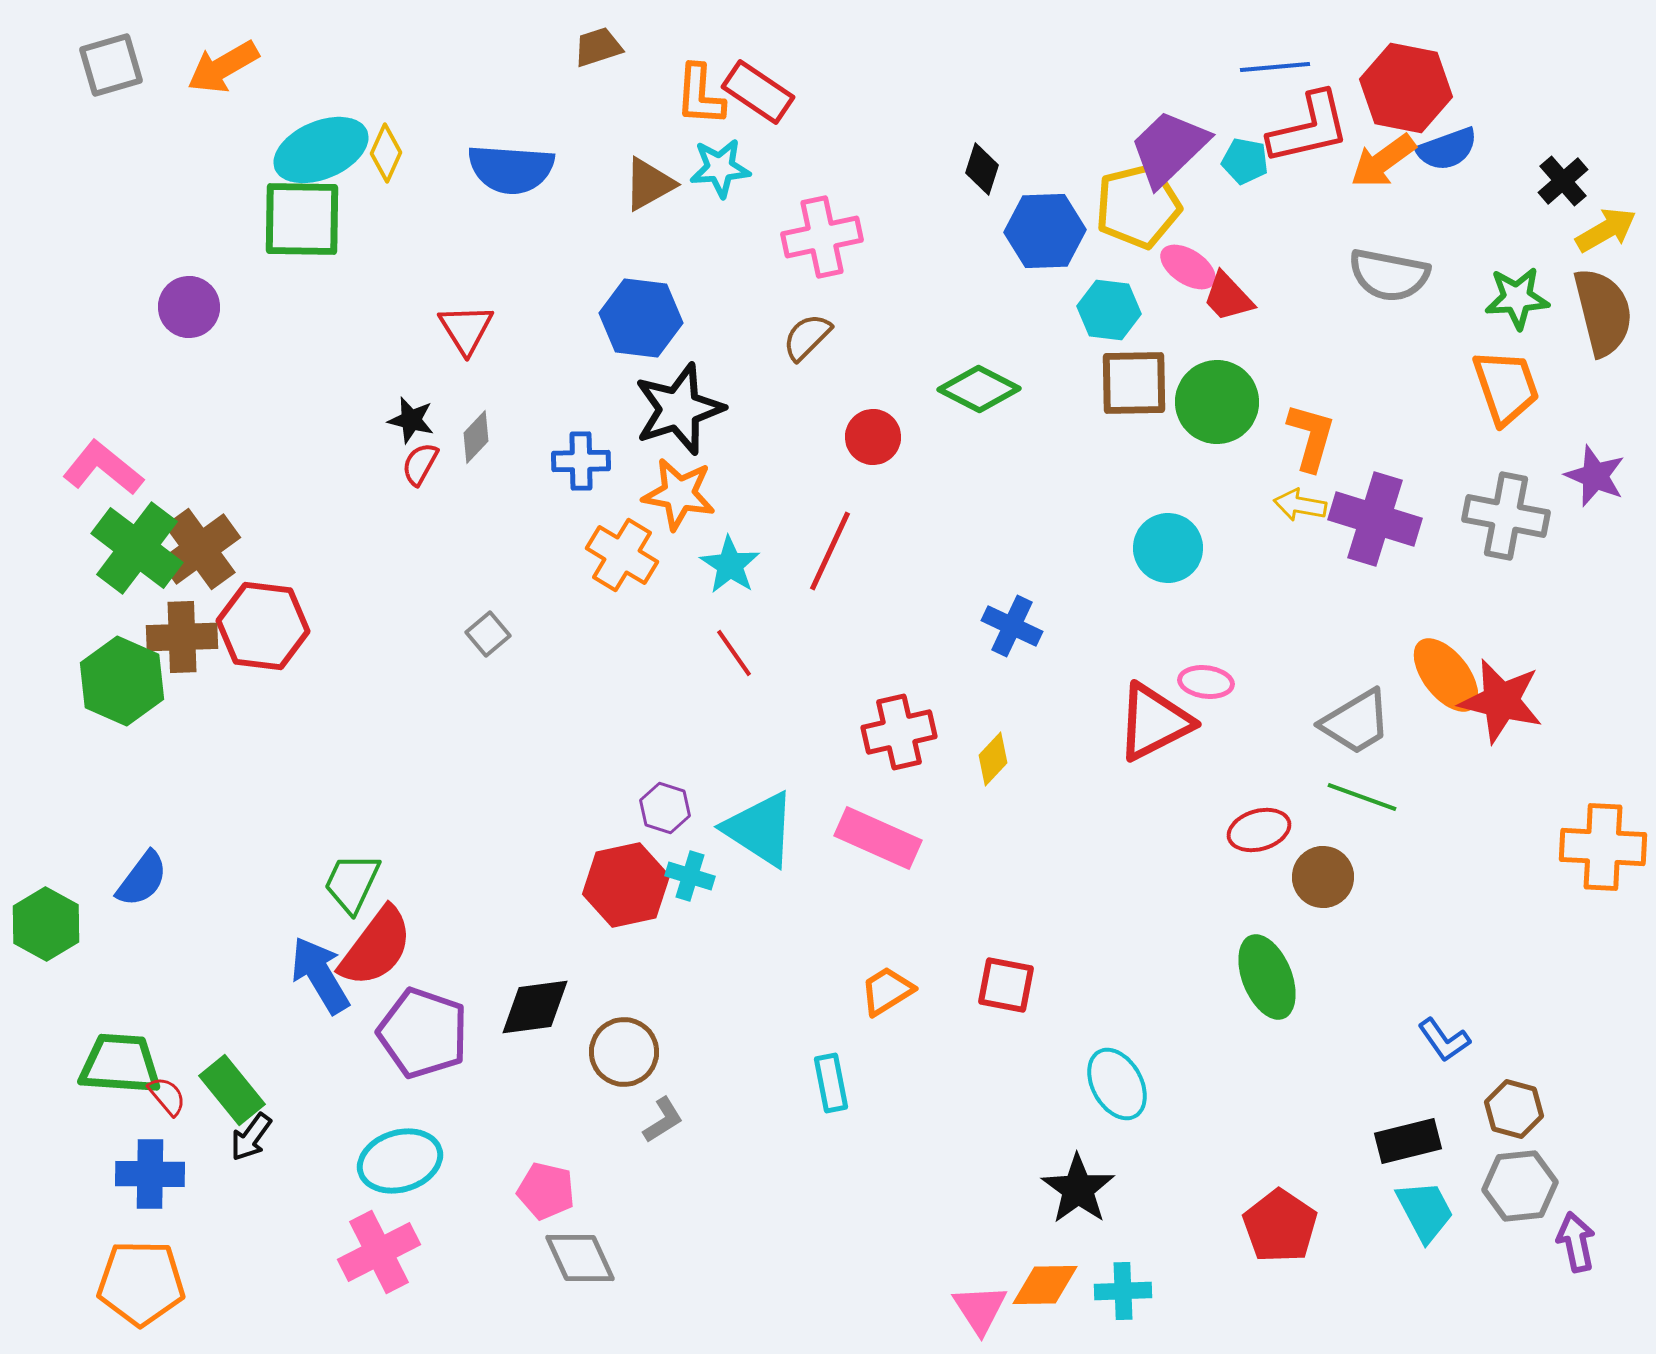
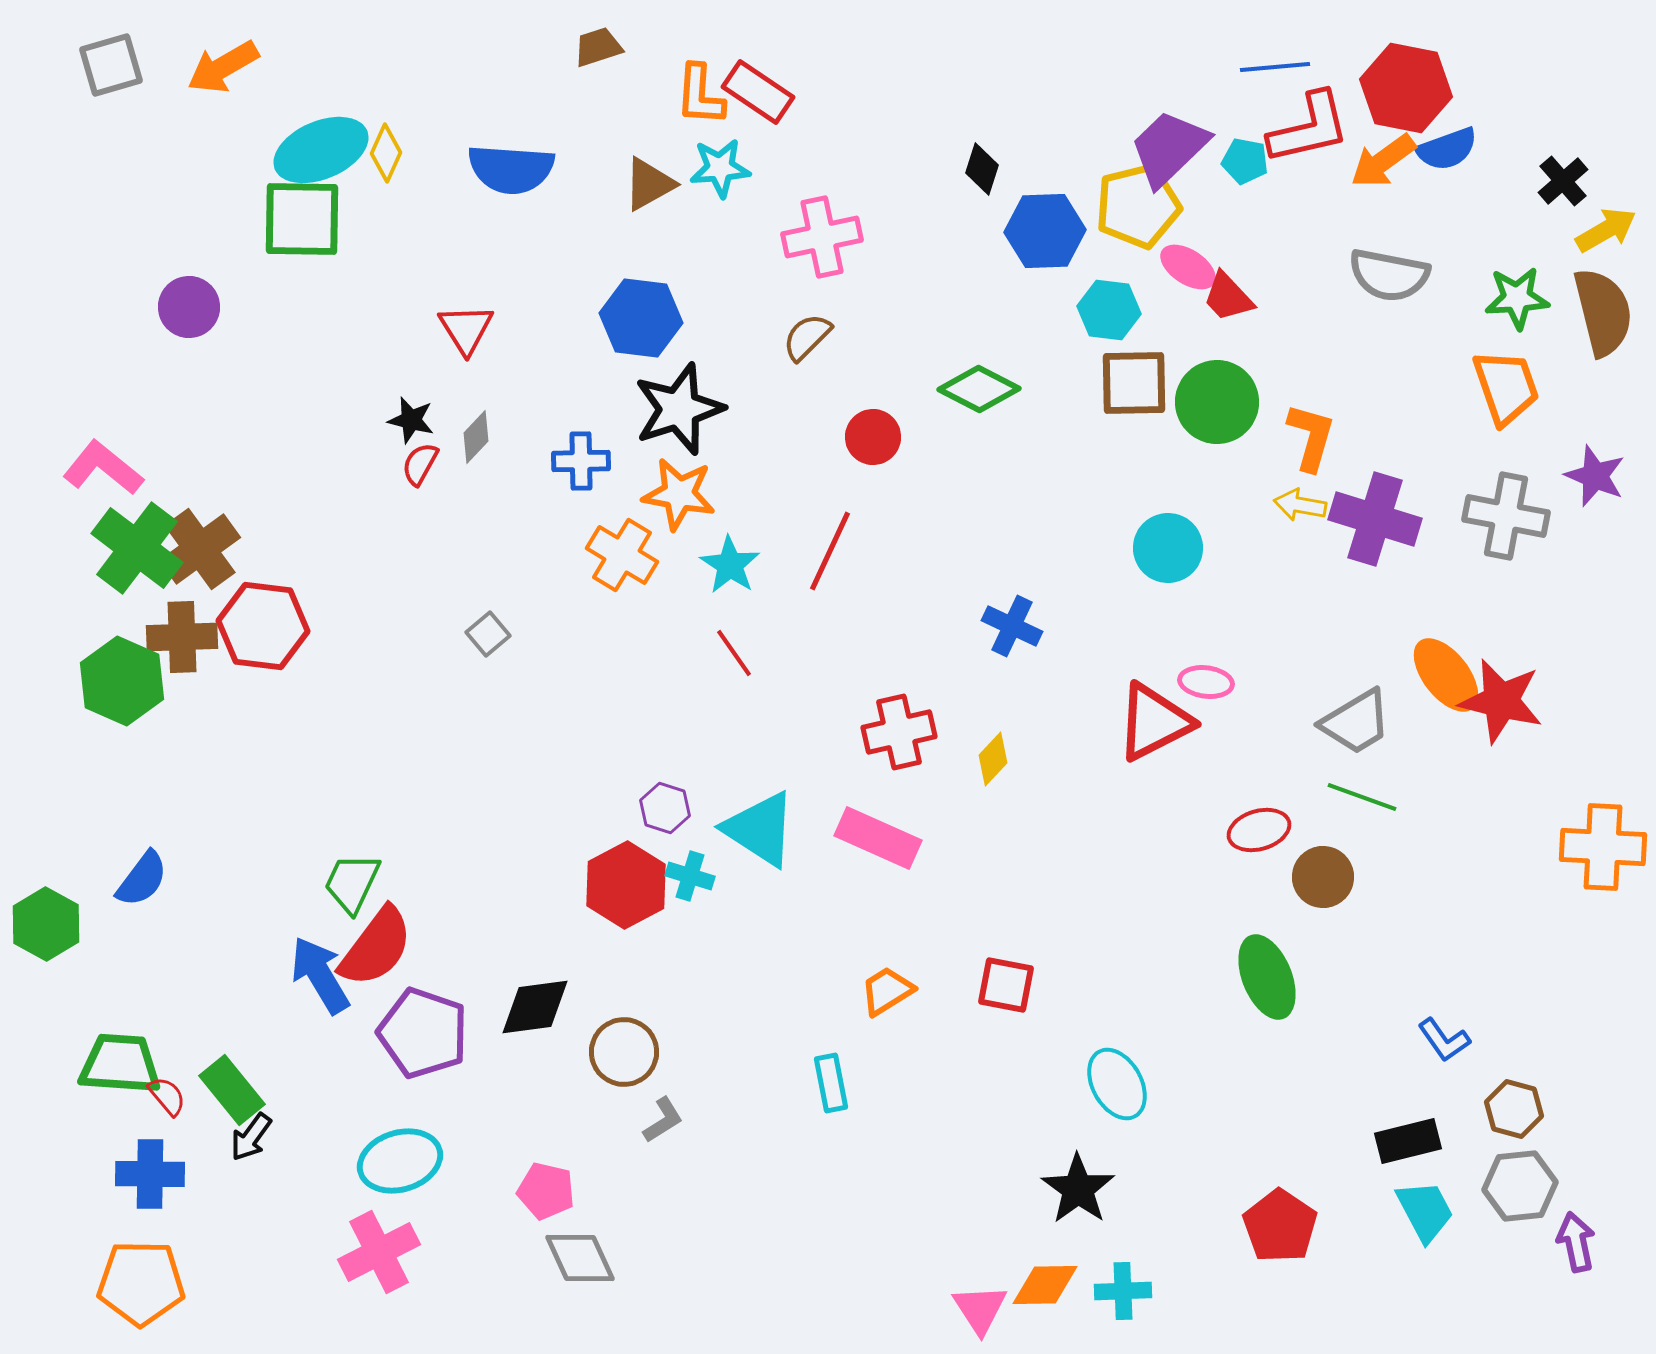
red hexagon at (626, 885): rotated 16 degrees counterclockwise
